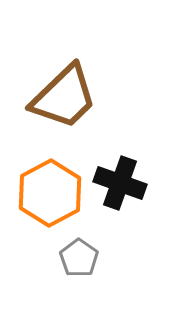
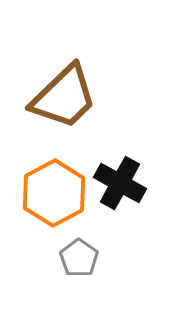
black cross: rotated 9 degrees clockwise
orange hexagon: moved 4 px right
